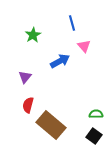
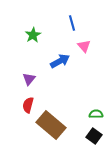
purple triangle: moved 4 px right, 2 px down
